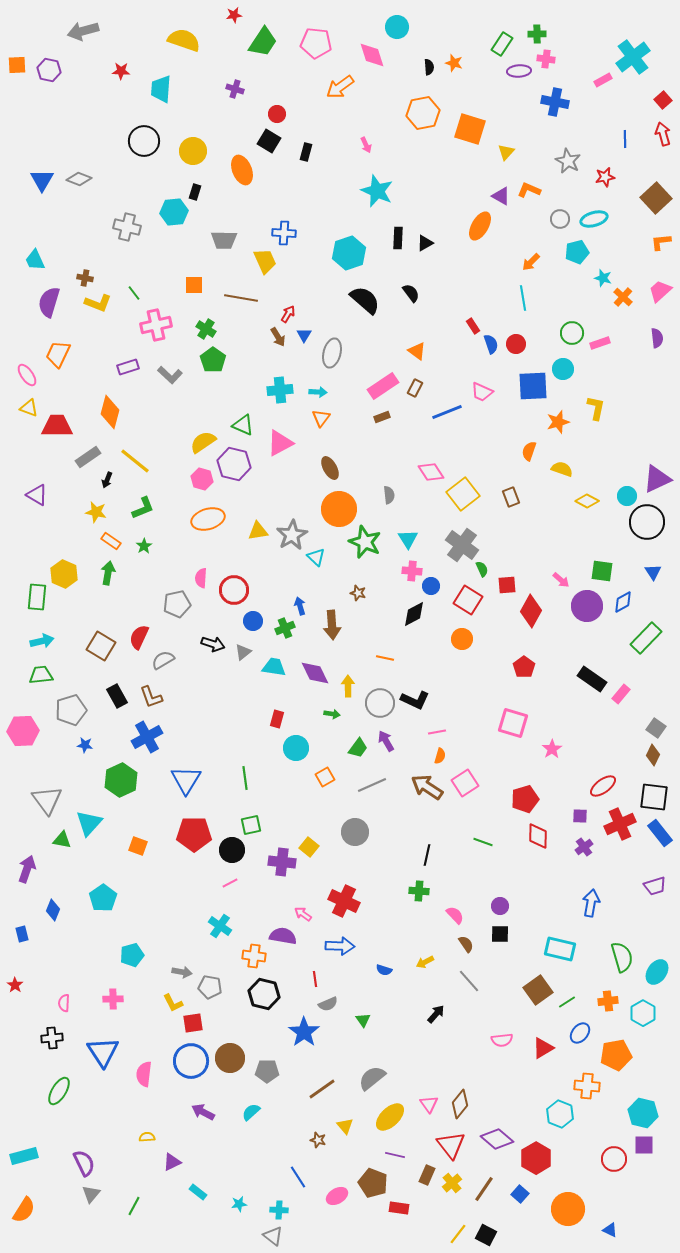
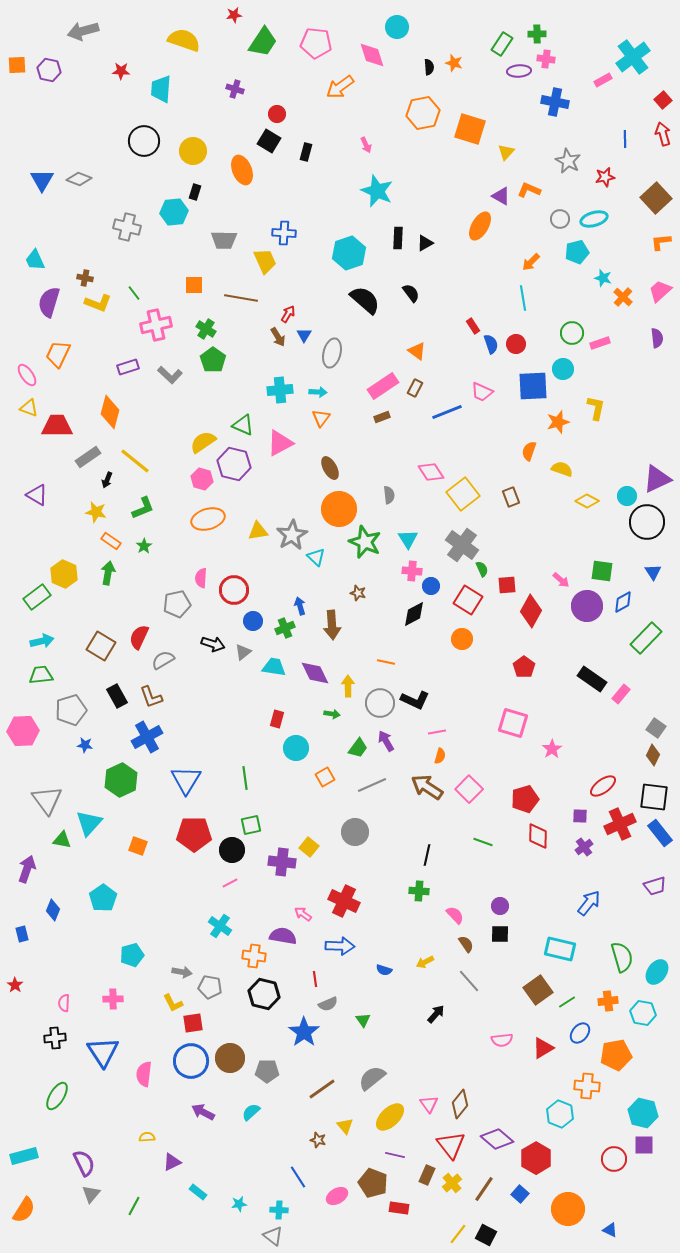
green rectangle at (37, 597): rotated 48 degrees clockwise
orange line at (385, 658): moved 1 px right, 4 px down
pink square at (465, 783): moved 4 px right, 6 px down; rotated 12 degrees counterclockwise
blue arrow at (591, 903): moved 2 px left; rotated 28 degrees clockwise
cyan hexagon at (643, 1013): rotated 20 degrees counterclockwise
black cross at (52, 1038): moved 3 px right
green ellipse at (59, 1091): moved 2 px left, 5 px down
